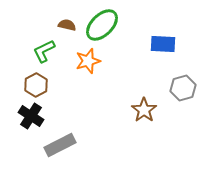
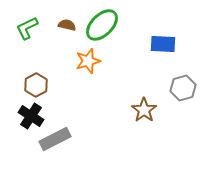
green L-shape: moved 17 px left, 23 px up
gray rectangle: moved 5 px left, 6 px up
